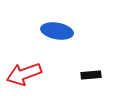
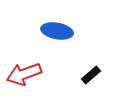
black rectangle: rotated 36 degrees counterclockwise
